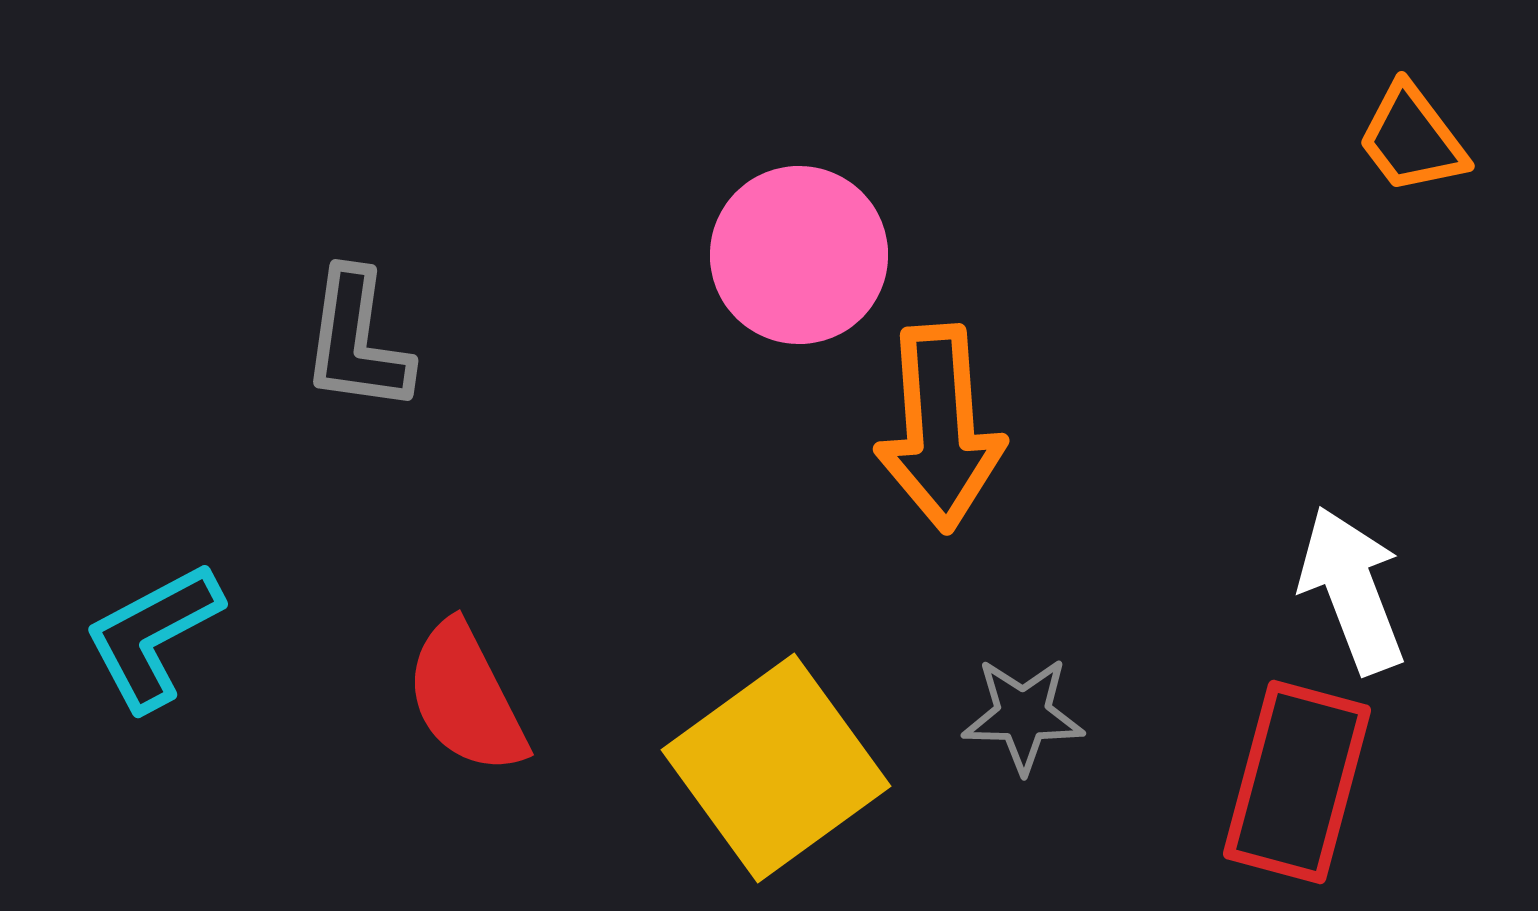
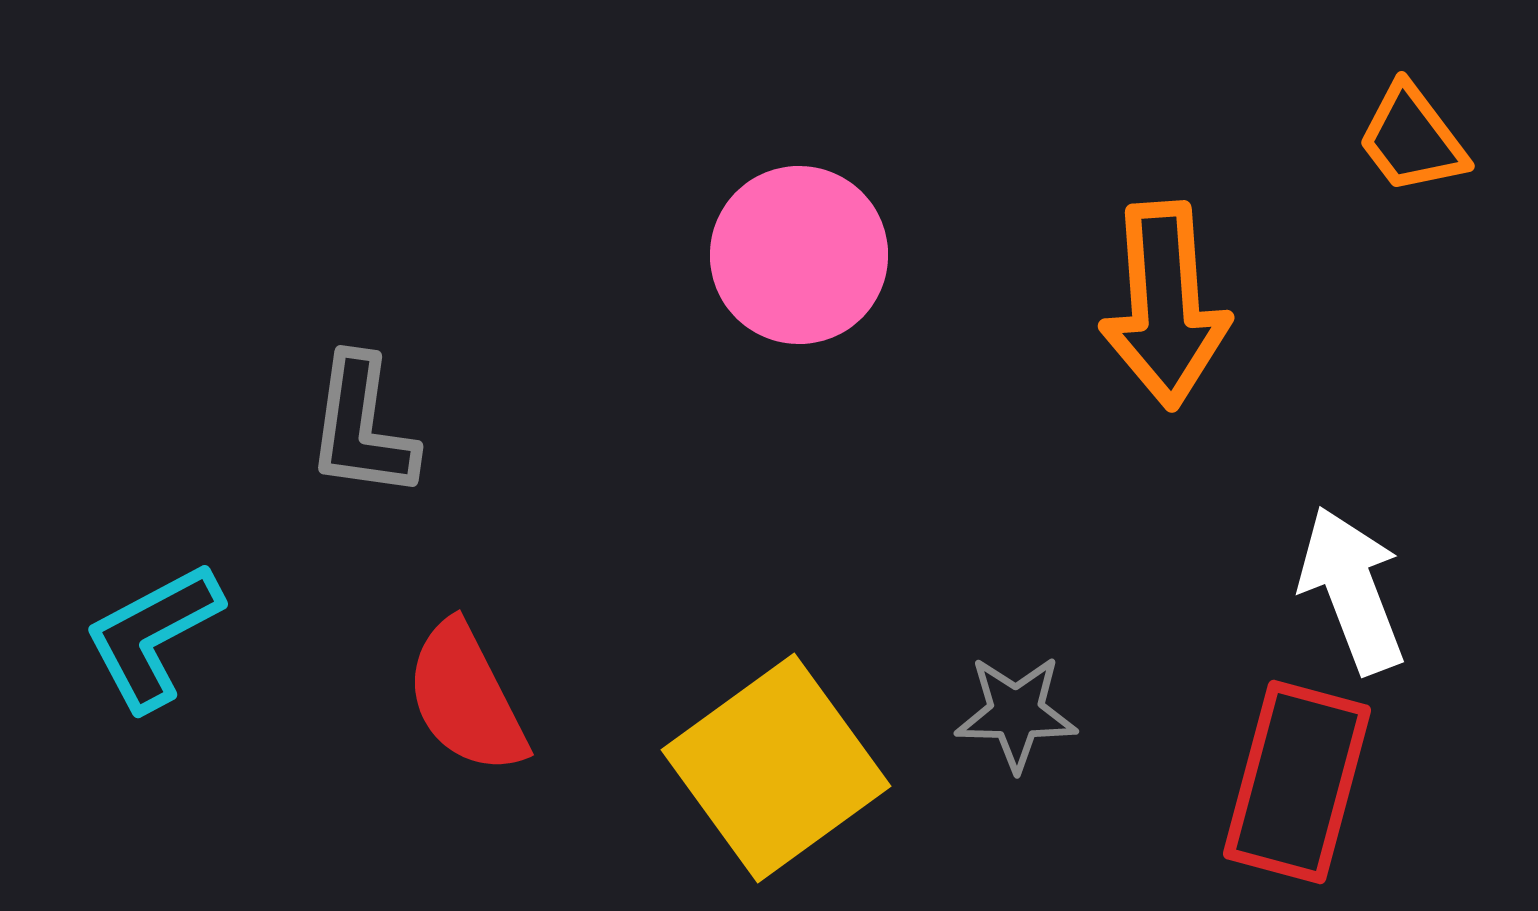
gray L-shape: moved 5 px right, 86 px down
orange arrow: moved 225 px right, 123 px up
gray star: moved 7 px left, 2 px up
